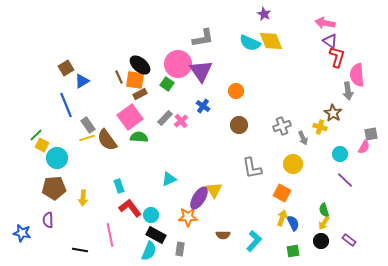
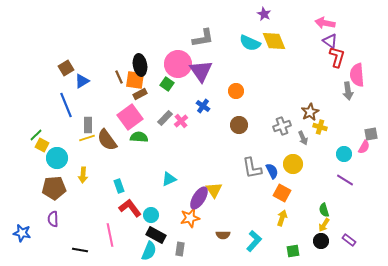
yellow diamond at (271, 41): moved 3 px right
black ellipse at (140, 65): rotated 40 degrees clockwise
brown star at (333, 113): moved 23 px left, 1 px up; rotated 12 degrees clockwise
gray rectangle at (88, 125): rotated 35 degrees clockwise
cyan circle at (340, 154): moved 4 px right
purple line at (345, 180): rotated 12 degrees counterclockwise
yellow arrow at (83, 198): moved 23 px up
orange star at (188, 217): moved 2 px right, 1 px down; rotated 12 degrees counterclockwise
purple semicircle at (48, 220): moved 5 px right, 1 px up
blue semicircle at (293, 223): moved 21 px left, 52 px up
yellow arrow at (324, 223): moved 2 px down
